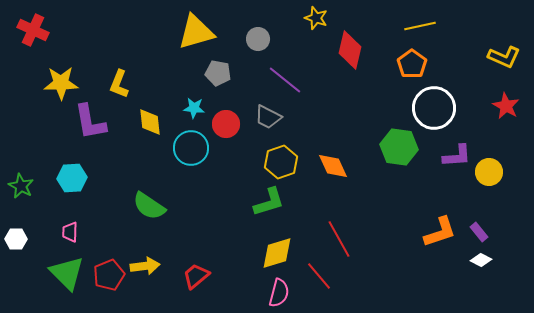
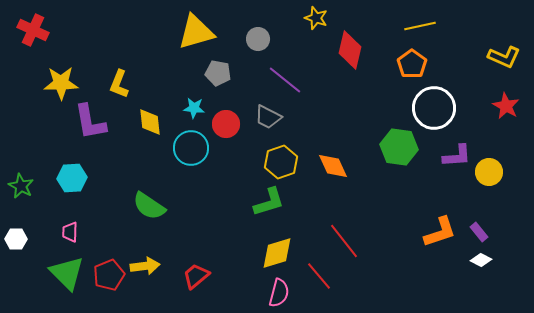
red line at (339, 239): moved 5 px right, 2 px down; rotated 9 degrees counterclockwise
